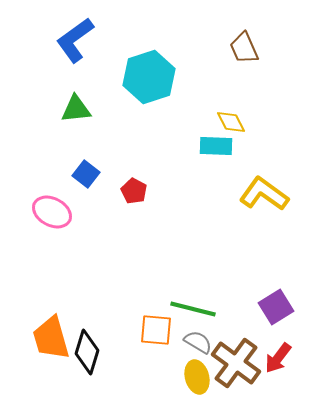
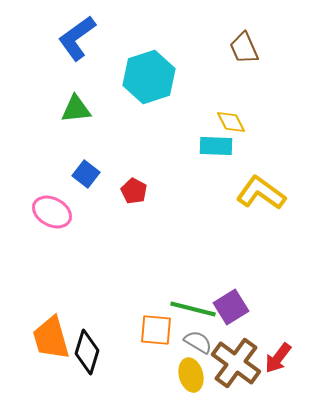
blue L-shape: moved 2 px right, 2 px up
yellow L-shape: moved 3 px left, 1 px up
purple square: moved 45 px left
yellow ellipse: moved 6 px left, 2 px up
